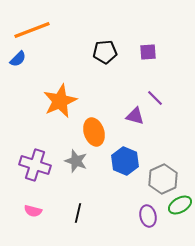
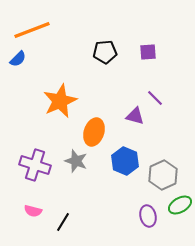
orange ellipse: rotated 36 degrees clockwise
gray hexagon: moved 4 px up
black line: moved 15 px left, 9 px down; rotated 18 degrees clockwise
